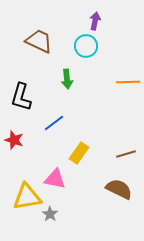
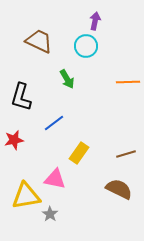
green arrow: rotated 24 degrees counterclockwise
red star: rotated 30 degrees counterclockwise
yellow triangle: moved 1 px left, 1 px up
